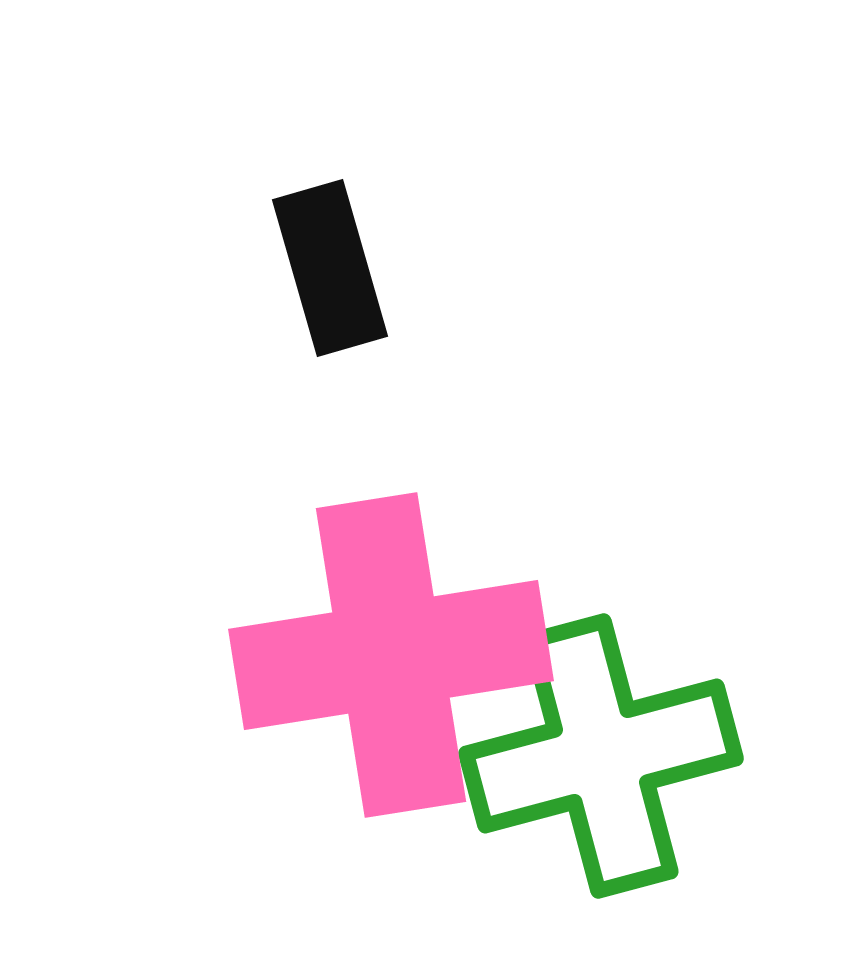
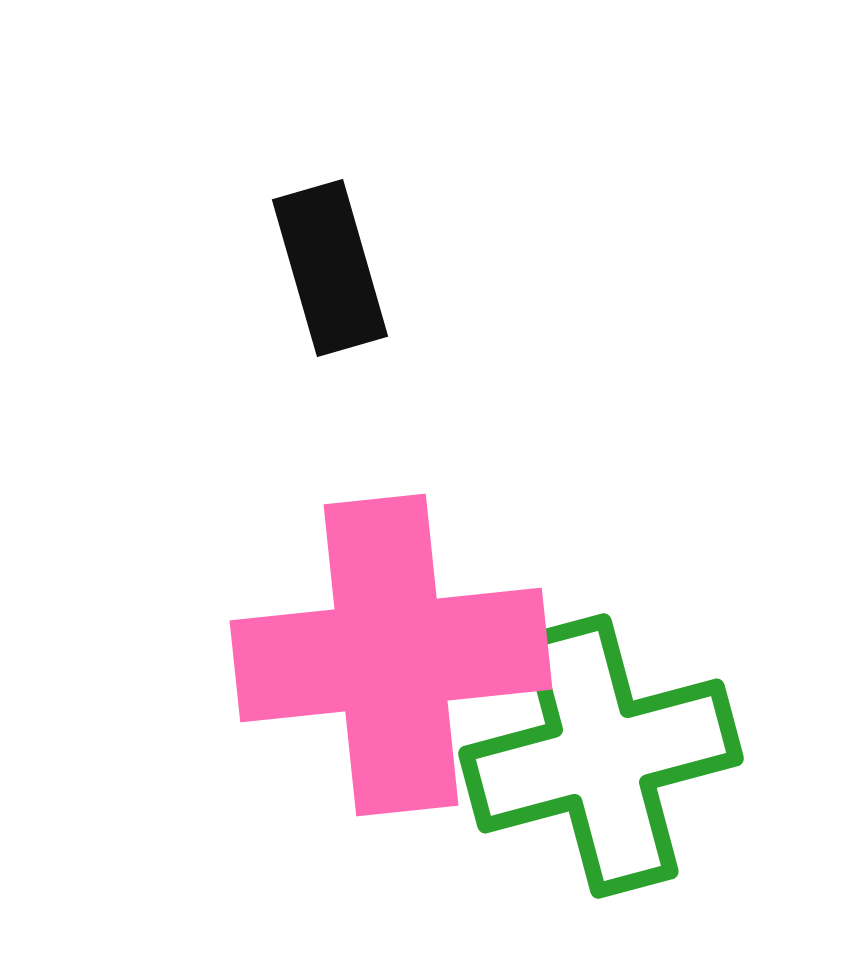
pink cross: rotated 3 degrees clockwise
